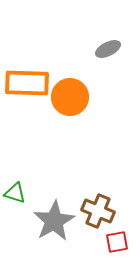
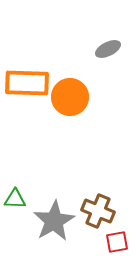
green triangle: moved 6 px down; rotated 15 degrees counterclockwise
